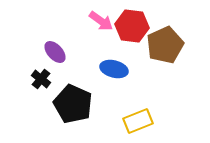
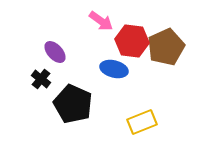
red hexagon: moved 15 px down
brown pentagon: moved 1 px right, 2 px down
yellow rectangle: moved 4 px right, 1 px down
